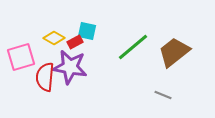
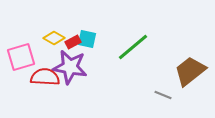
cyan square: moved 8 px down
red rectangle: moved 2 px left
brown trapezoid: moved 16 px right, 19 px down
red semicircle: rotated 88 degrees clockwise
